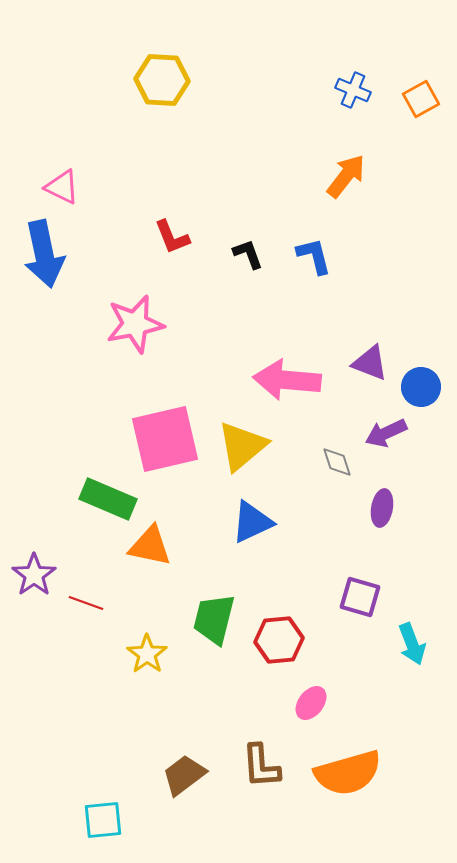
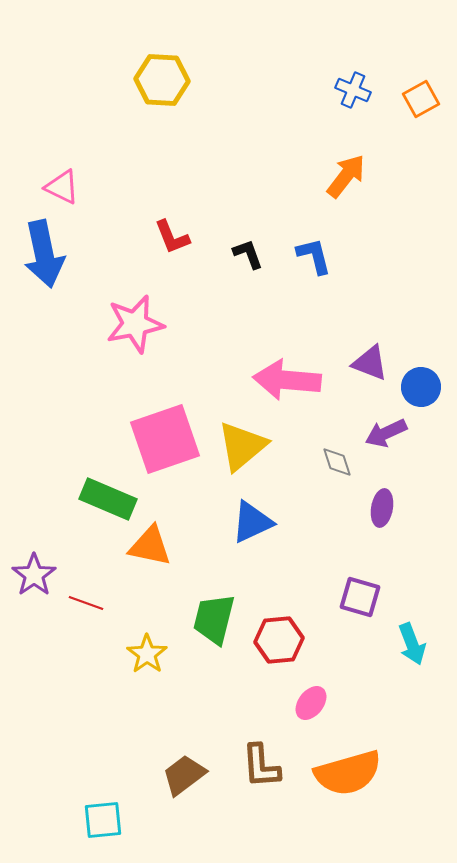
pink square: rotated 6 degrees counterclockwise
